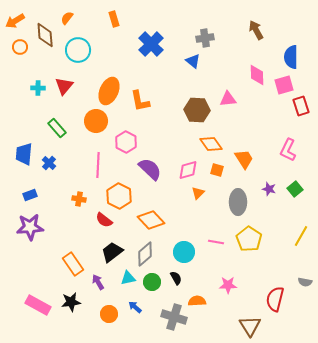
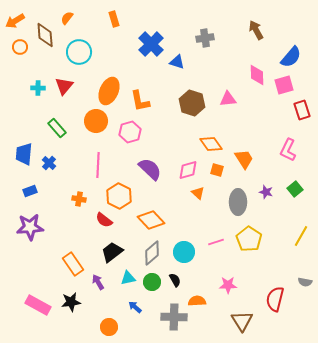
cyan circle at (78, 50): moved 1 px right, 2 px down
blue semicircle at (291, 57): rotated 140 degrees counterclockwise
blue triangle at (193, 61): moved 16 px left, 1 px down; rotated 21 degrees counterclockwise
red rectangle at (301, 106): moved 1 px right, 4 px down
brown hexagon at (197, 110): moved 5 px left, 7 px up; rotated 15 degrees clockwise
pink hexagon at (126, 142): moved 4 px right, 10 px up; rotated 15 degrees clockwise
purple star at (269, 189): moved 3 px left, 3 px down
orange triangle at (198, 193): rotated 32 degrees counterclockwise
blue rectangle at (30, 195): moved 4 px up
pink line at (216, 242): rotated 28 degrees counterclockwise
gray diamond at (145, 254): moved 7 px right, 1 px up
black semicircle at (176, 278): moved 1 px left, 2 px down
orange circle at (109, 314): moved 13 px down
gray cross at (174, 317): rotated 15 degrees counterclockwise
brown triangle at (250, 326): moved 8 px left, 5 px up
